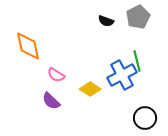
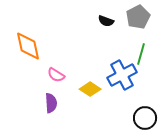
green line: moved 4 px right, 7 px up; rotated 30 degrees clockwise
purple semicircle: moved 2 px down; rotated 138 degrees counterclockwise
